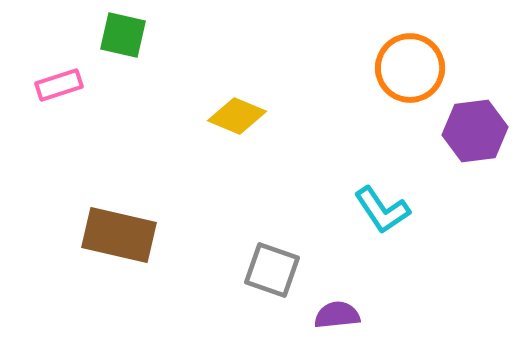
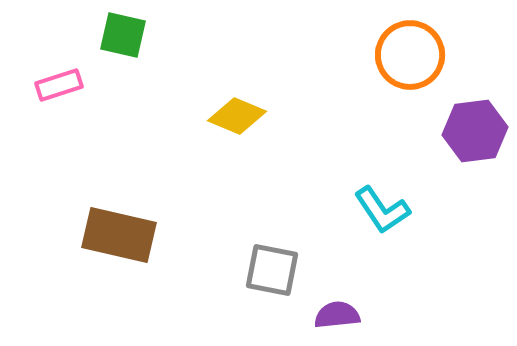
orange circle: moved 13 px up
gray square: rotated 8 degrees counterclockwise
